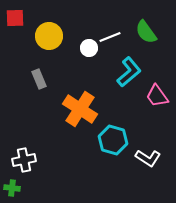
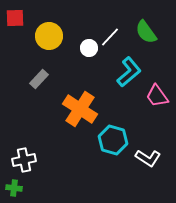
white line: rotated 25 degrees counterclockwise
gray rectangle: rotated 66 degrees clockwise
green cross: moved 2 px right
